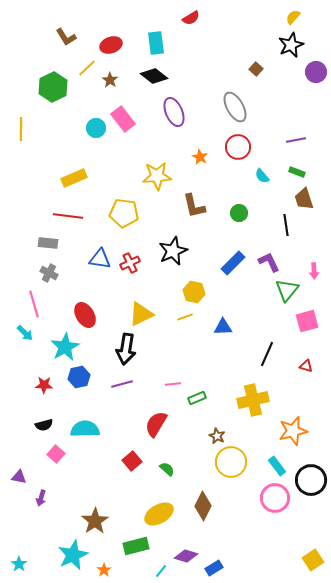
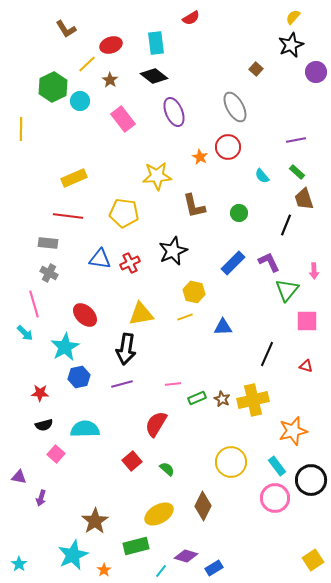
brown L-shape at (66, 37): moved 8 px up
yellow line at (87, 68): moved 4 px up
cyan circle at (96, 128): moved 16 px left, 27 px up
red circle at (238, 147): moved 10 px left
green rectangle at (297, 172): rotated 21 degrees clockwise
black line at (286, 225): rotated 30 degrees clockwise
yellow triangle at (141, 314): rotated 16 degrees clockwise
red ellipse at (85, 315): rotated 15 degrees counterclockwise
pink square at (307, 321): rotated 15 degrees clockwise
red star at (44, 385): moved 4 px left, 8 px down
brown star at (217, 436): moved 5 px right, 37 px up
